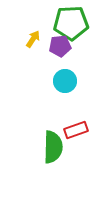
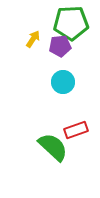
cyan circle: moved 2 px left, 1 px down
green semicircle: rotated 48 degrees counterclockwise
